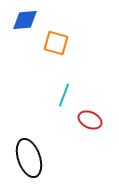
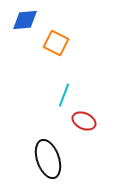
orange square: rotated 10 degrees clockwise
red ellipse: moved 6 px left, 1 px down
black ellipse: moved 19 px right, 1 px down
